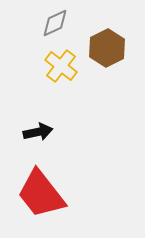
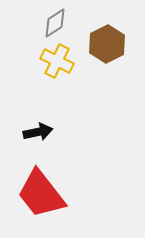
gray diamond: rotated 8 degrees counterclockwise
brown hexagon: moved 4 px up
yellow cross: moved 4 px left, 5 px up; rotated 12 degrees counterclockwise
